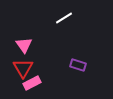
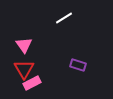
red triangle: moved 1 px right, 1 px down
